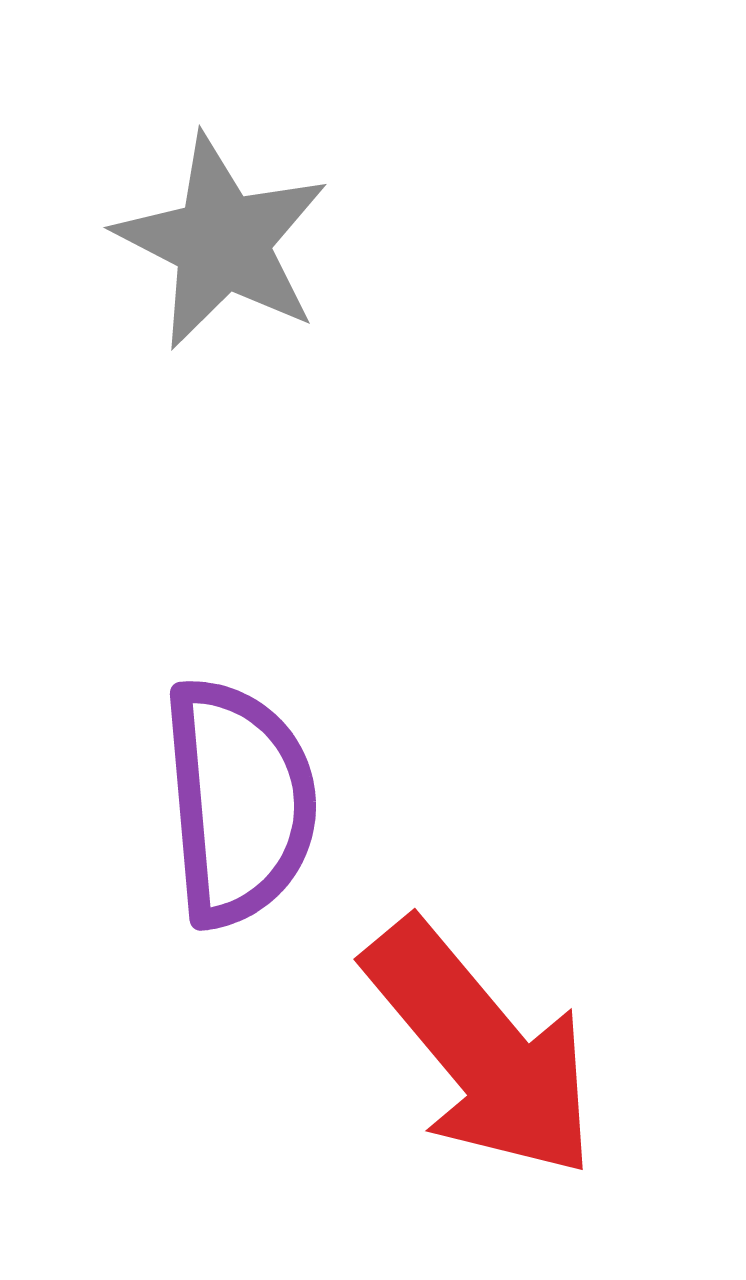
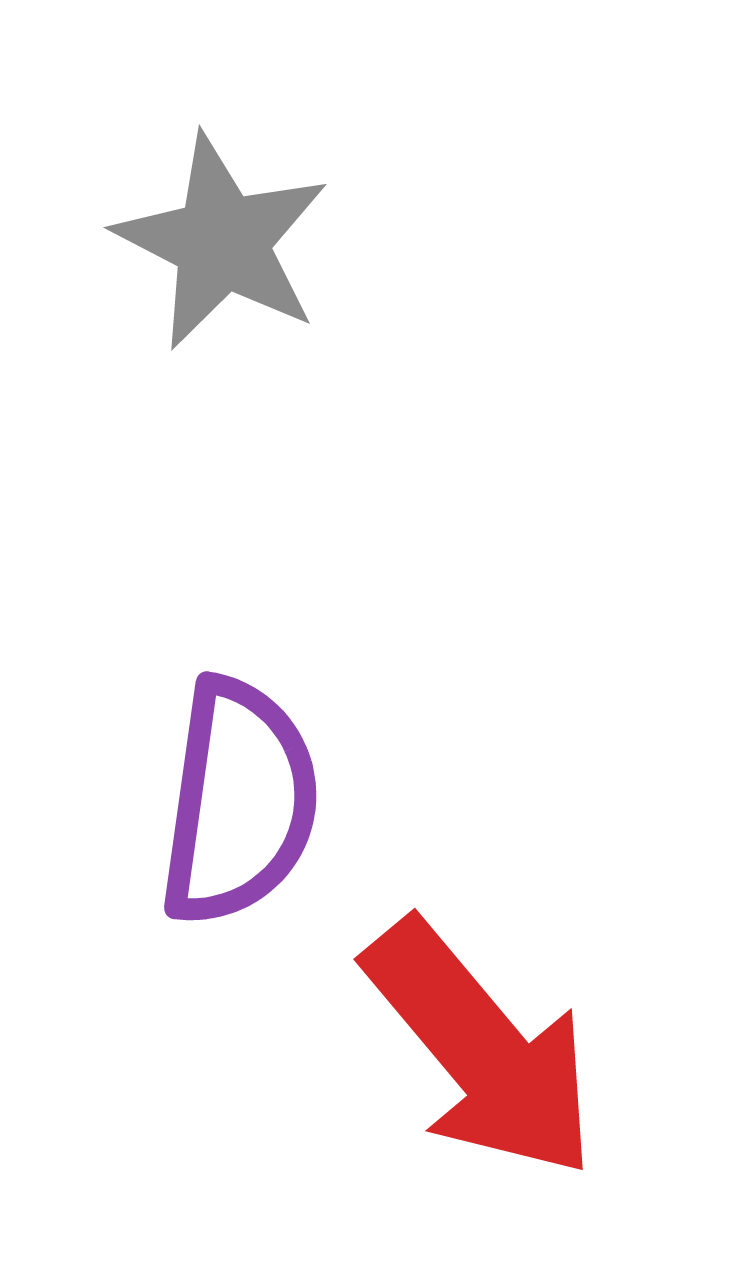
purple semicircle: rotated 13 degrees clockwise
